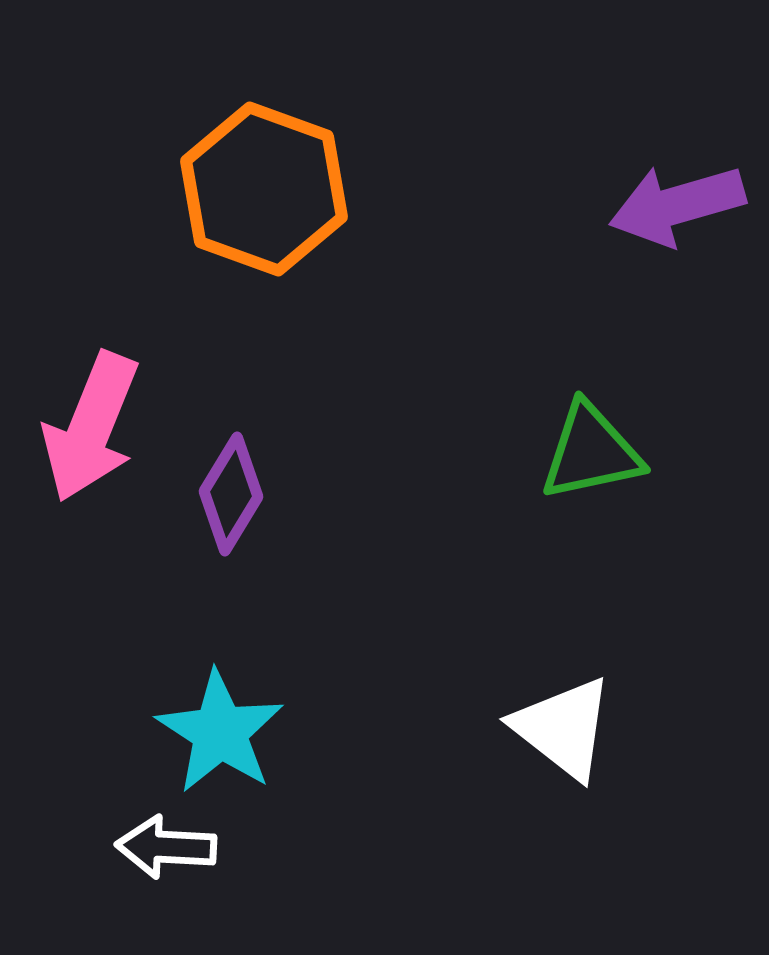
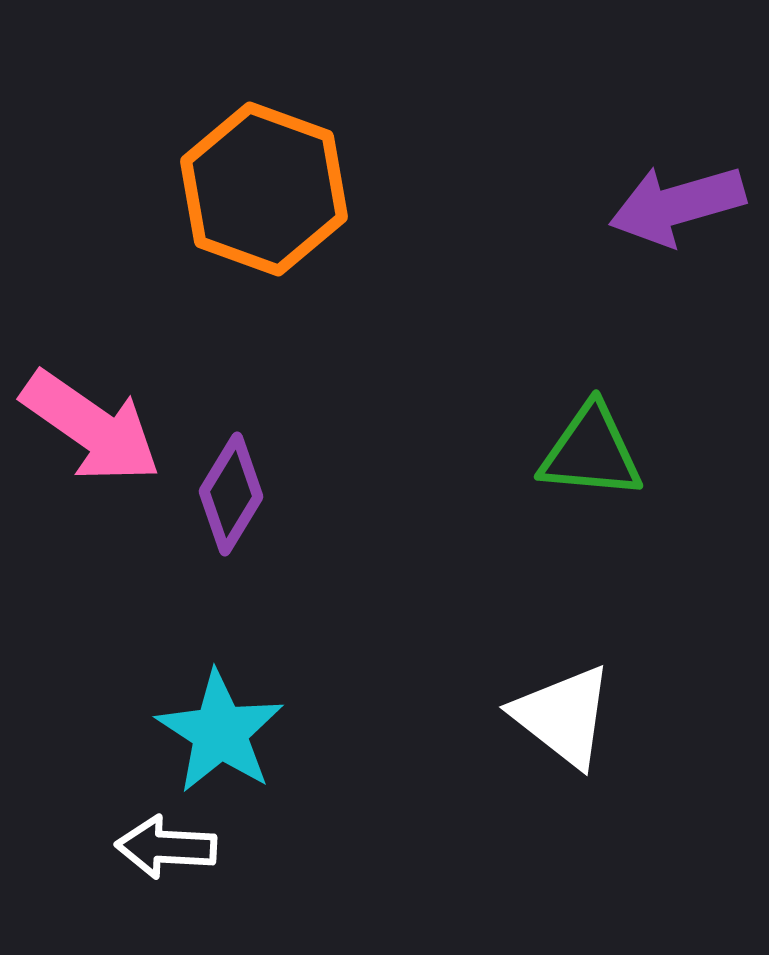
pink arrow: rotated 77 degrees counterclockwise
green triangle: rotated 17 degrees clockwise
white triangle: moved 12 px up
